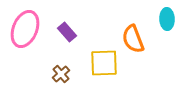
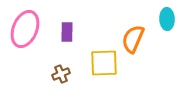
purple rectangle: rotated 42 degrees clockwise
orange semicircle: rotated 44 degrees clockwise
brown cross: rotated 18 degrees clockwise
